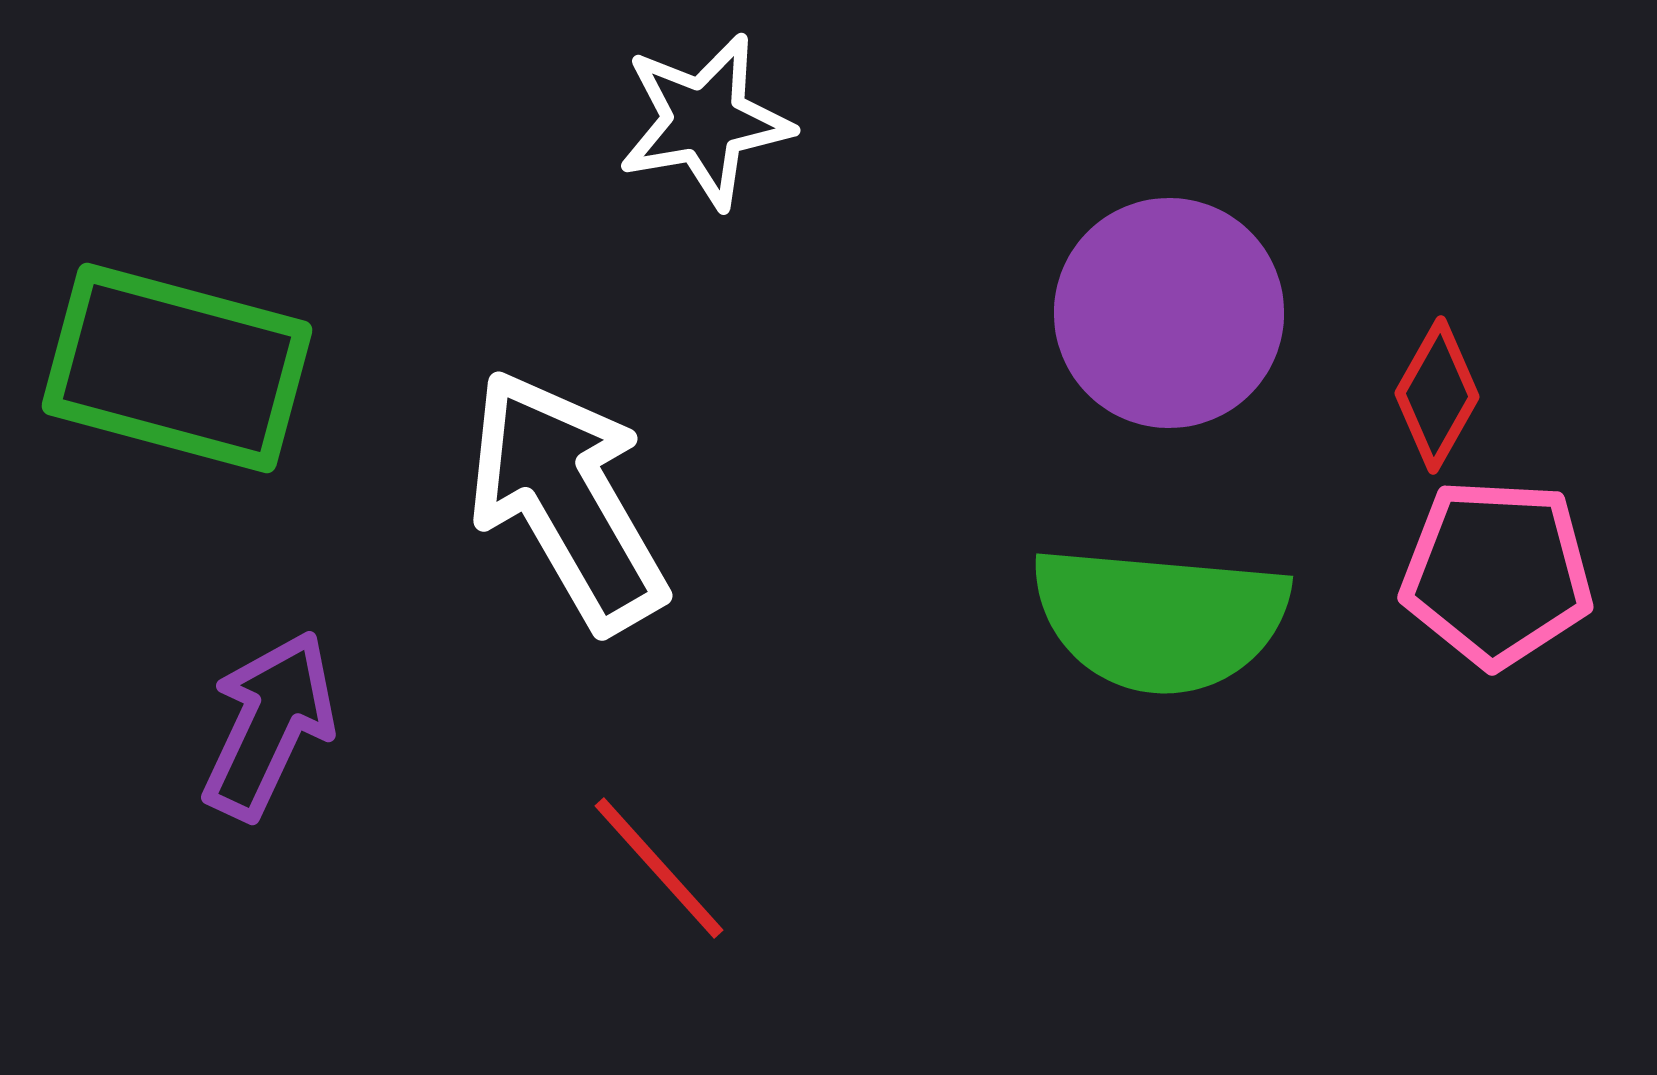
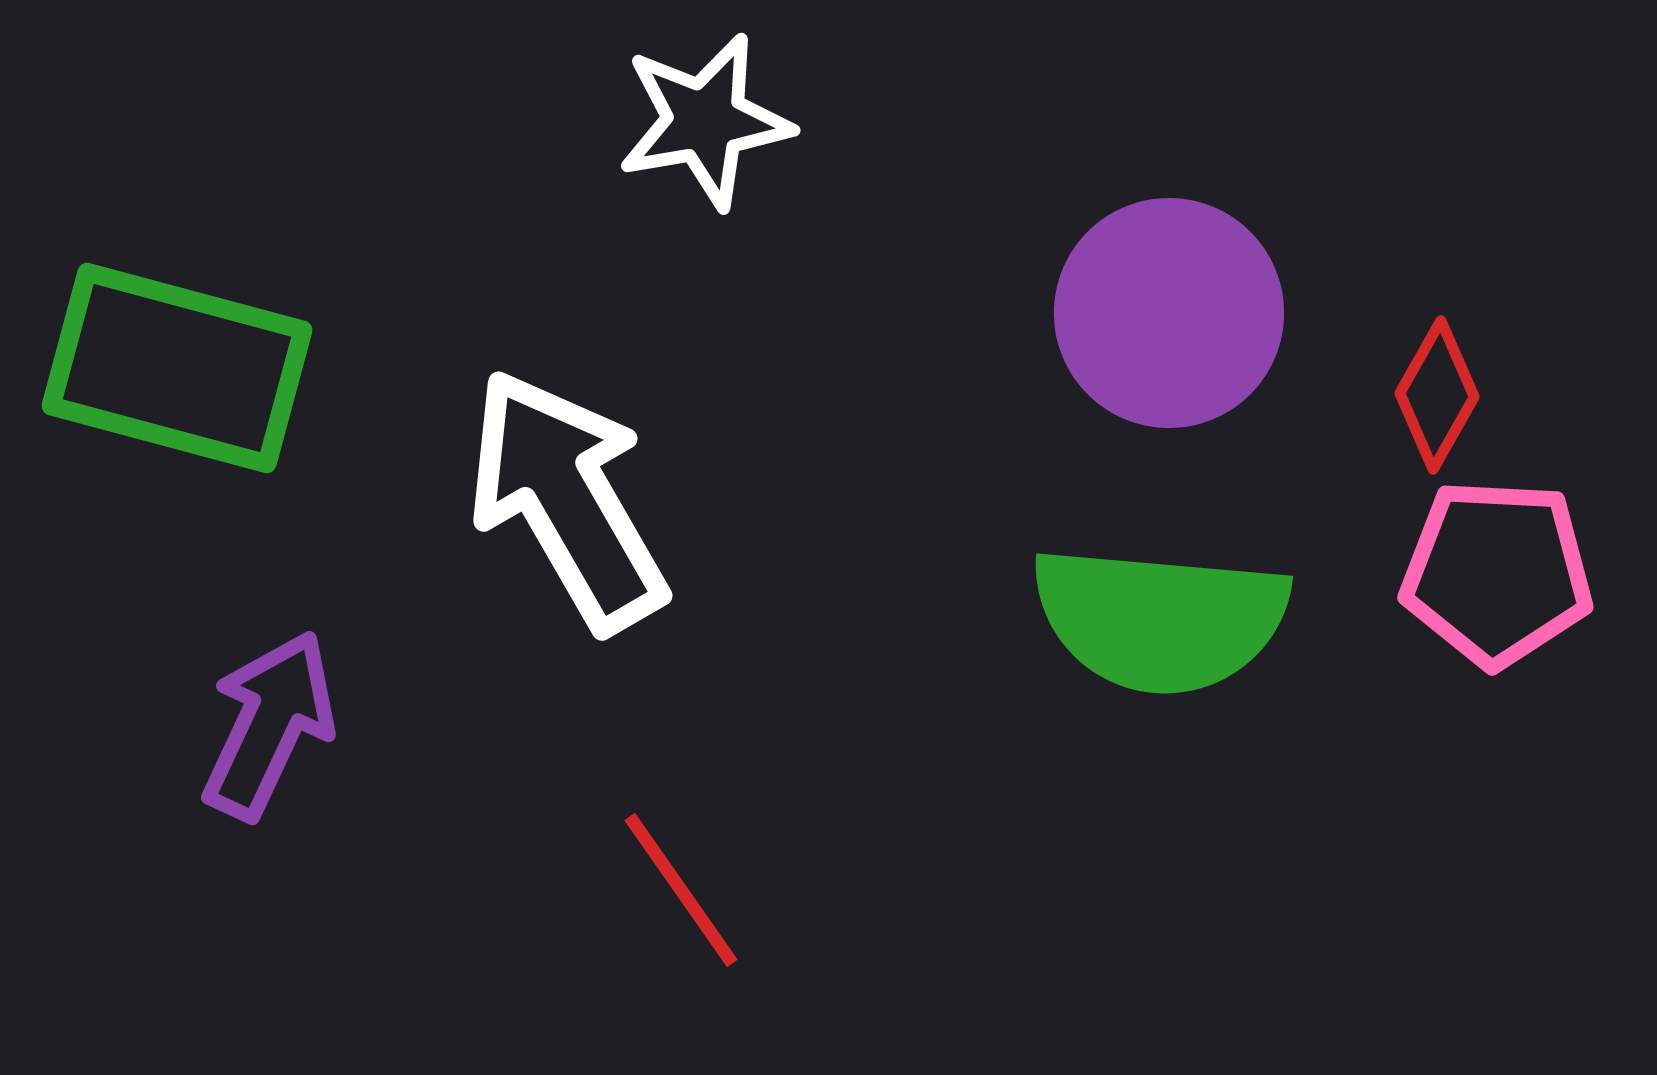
red line: moved 22 px right, 22 px down; rotated 7 degrees clockwise
